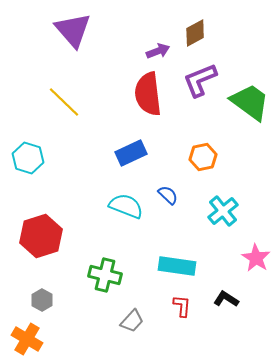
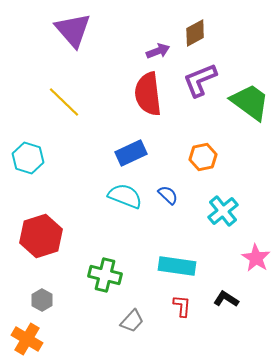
cyan semicircle: moved 1 px left, 10 px up
